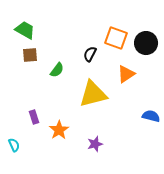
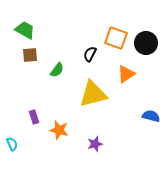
orange star: rotated 24 degrees counterclockwise
cyan semicircle: moved 2 px left, 1 px up
